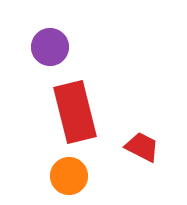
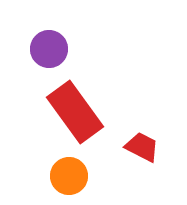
purple circle: moved 1 px left, 2 px down
red rectangle: rotated 22 degrees counterclockwise
